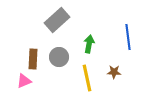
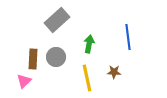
gray circle: moved 3 px left
pink triangle: rotated 21 degrees counterclockwise
